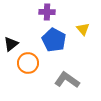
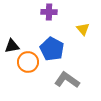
purple cross: moved 2 px right
blue pentagon: moved 2 px left, 9 px down
black triangle: moved 1 px right, 2 px down; rotated 28 degrees clockwise
orange circle: moved 1 px up
